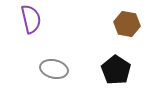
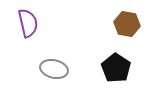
purple semicircle: moved 3 px left, 4 px down
black pentagon: moved 2 px up
